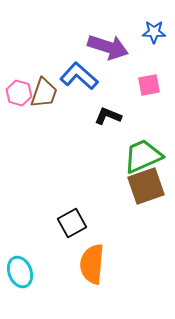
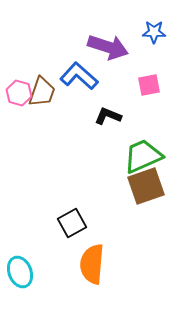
brown trapezoid: moved 2 px left, 1 px up
